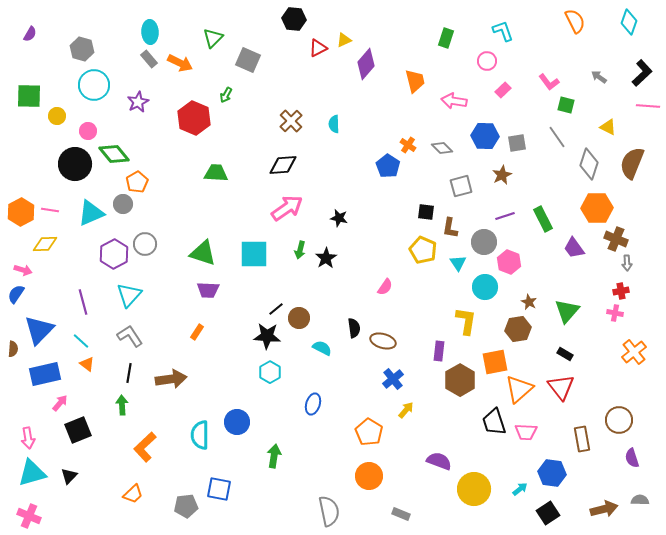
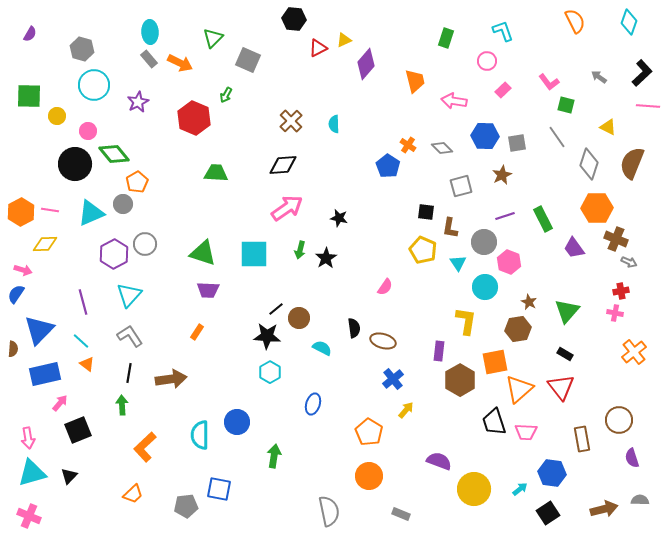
gray arrow at (627, 263): moved 2 px right, 1 px up; rotated 63 degrees counterclockwise
